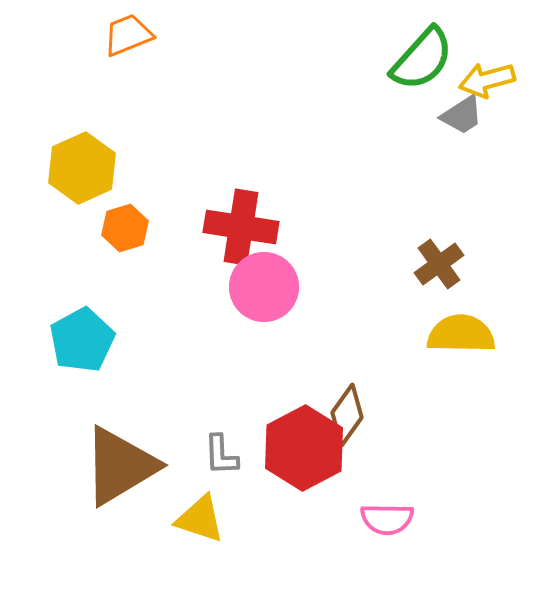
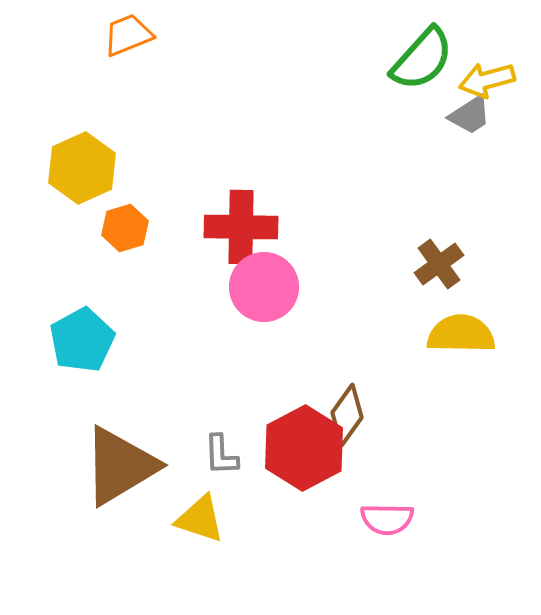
gray trapezoid: moved 8 px right
red cross: rotated 8 degrees counterclockwise
